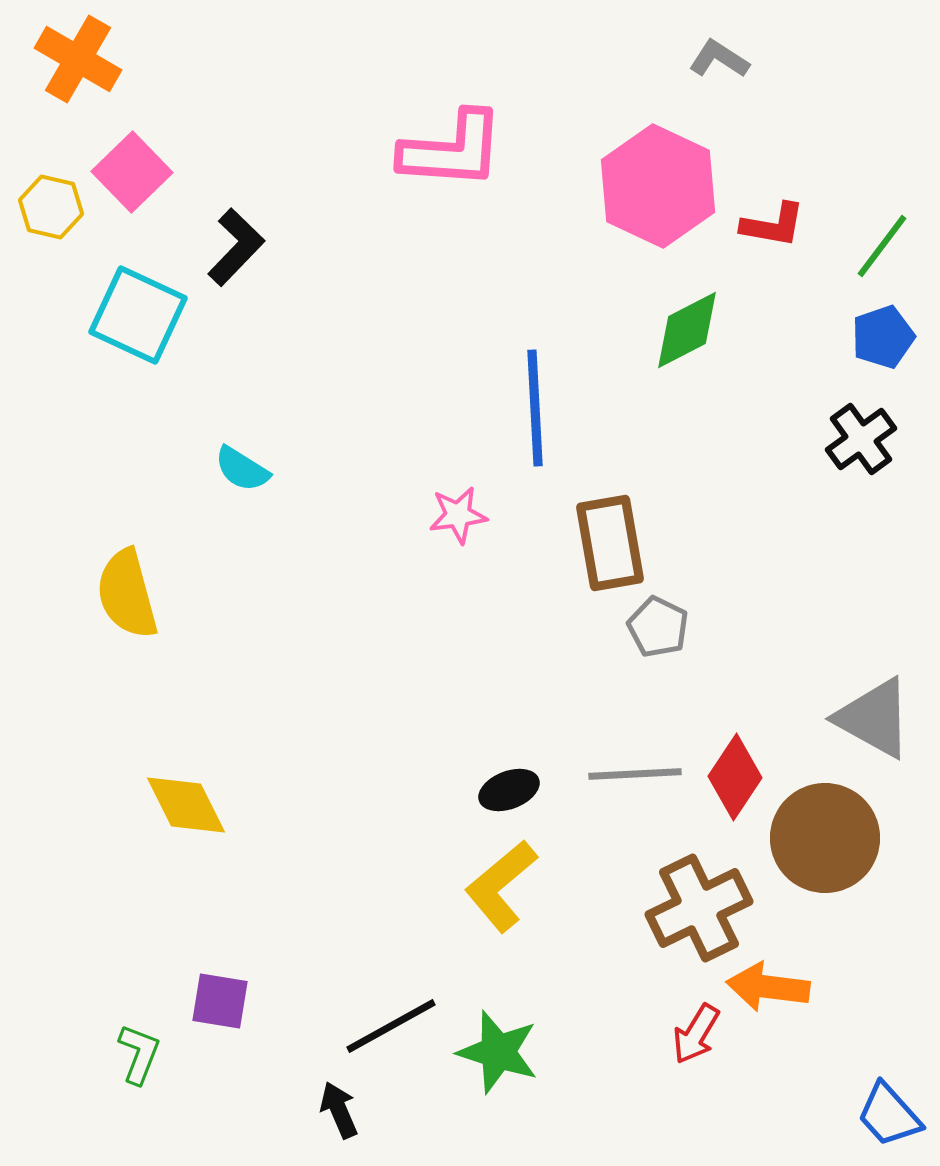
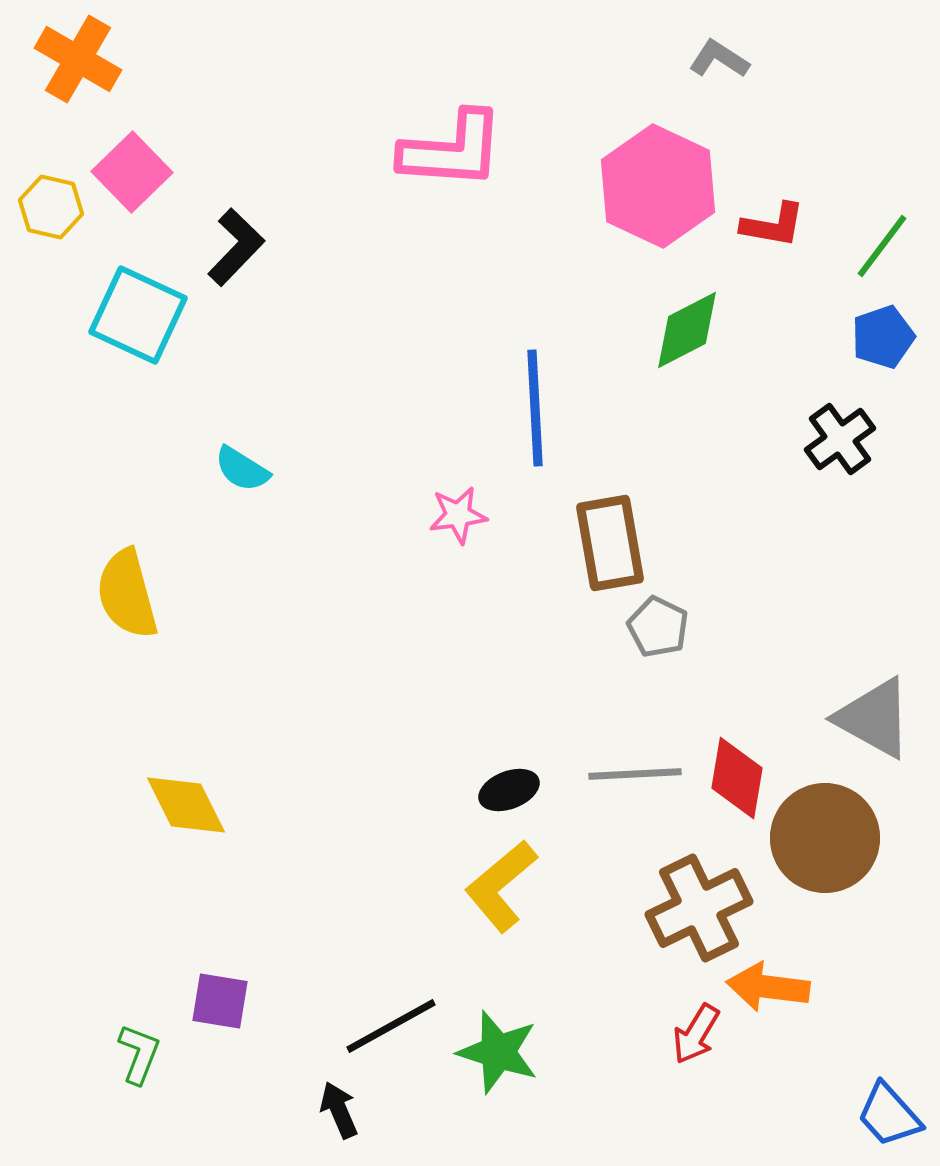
black cross: moved 21 px left
red diamond: moved 2 px right, 1 px down; rotated 24 degrees counterclockwise
